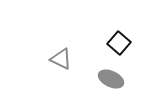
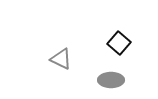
gray ellipse: moved 1 px down; rotated 25 degrees counterclockwise
